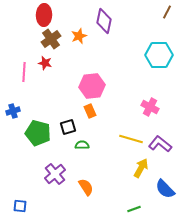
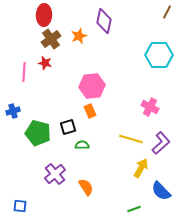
purple L-shape: moved 1 px right, 1 px up; rotated 100 degrees clockwise
blue semicircle: moved 4 px left, 2 px down
